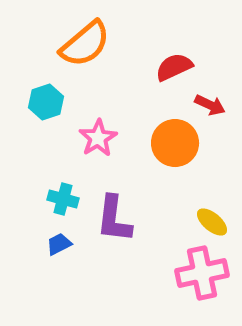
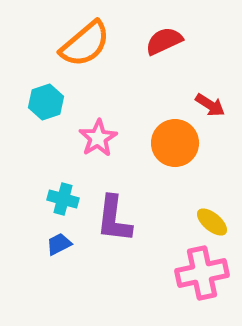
red semicircle: moved 10 px left, 26 px up
red arrow: rotated 8 degrees clockwise
